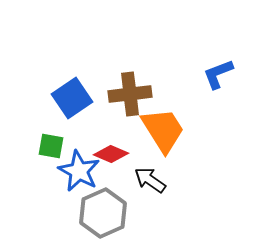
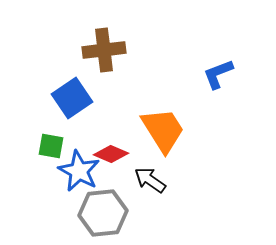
brown cross: moved 26 px left, 44 px up
gray hexagon: rotated 18 degrees clockwise
